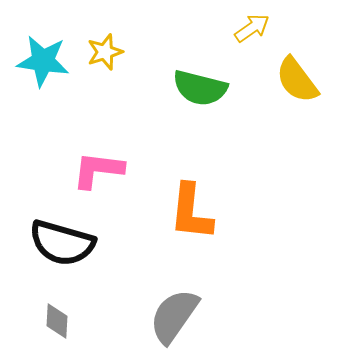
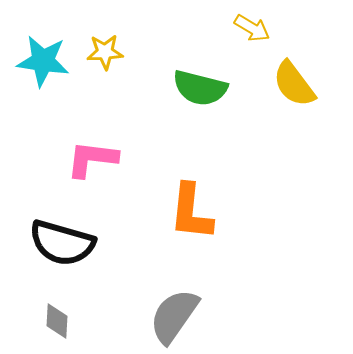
yellow arrow: rotated 66 degrees clockwise
yellow star: rotated 15 degrees clockwise
yellow semicircle: moved 3 px left, 4 px down
pink L-shape: moved 6 px left, 11 px up
